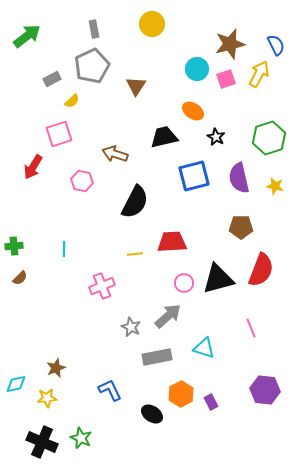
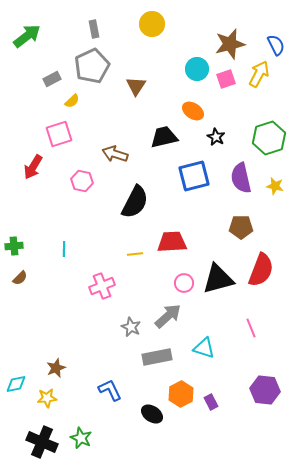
purple semicircle at (239, 178): moved 2 px right
